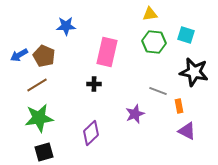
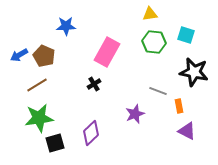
pink rectangle: rotated 16 degrees clockwise
black cross: rotated 32 degrees counterclockwise
black square: moved 11 px right, 9 px up
